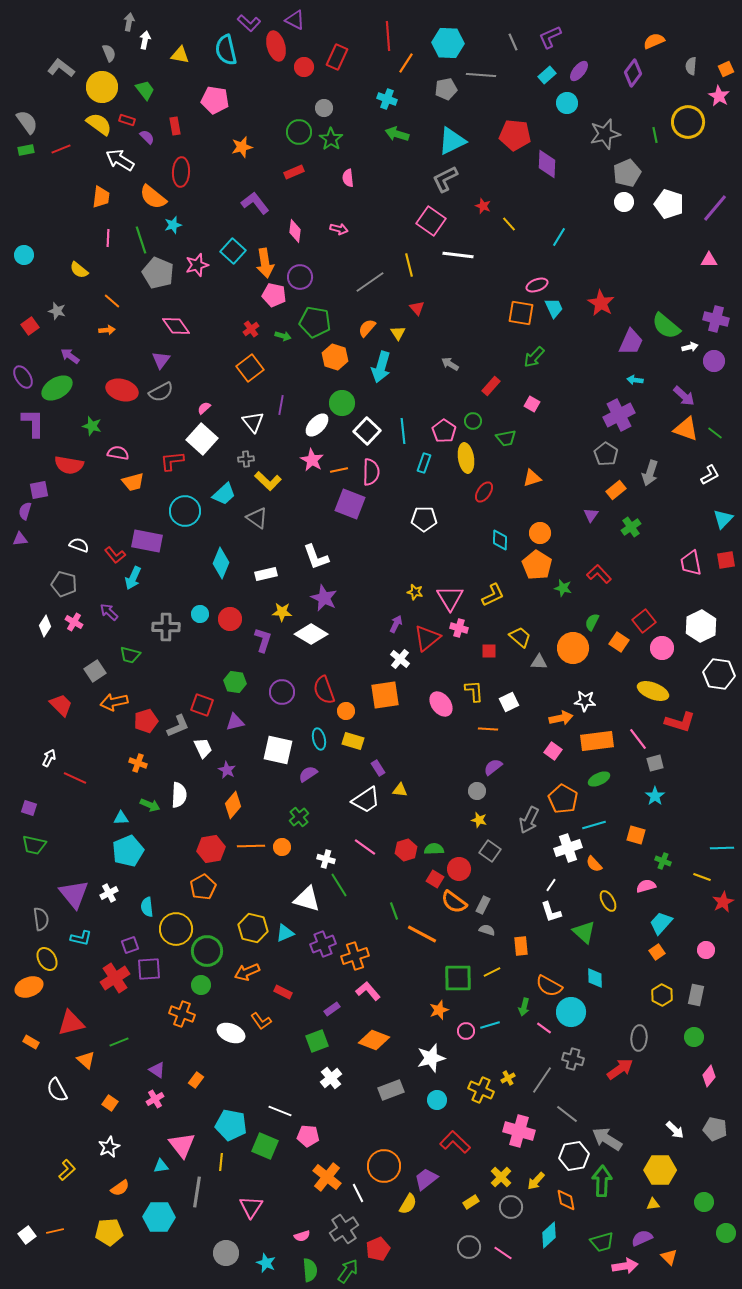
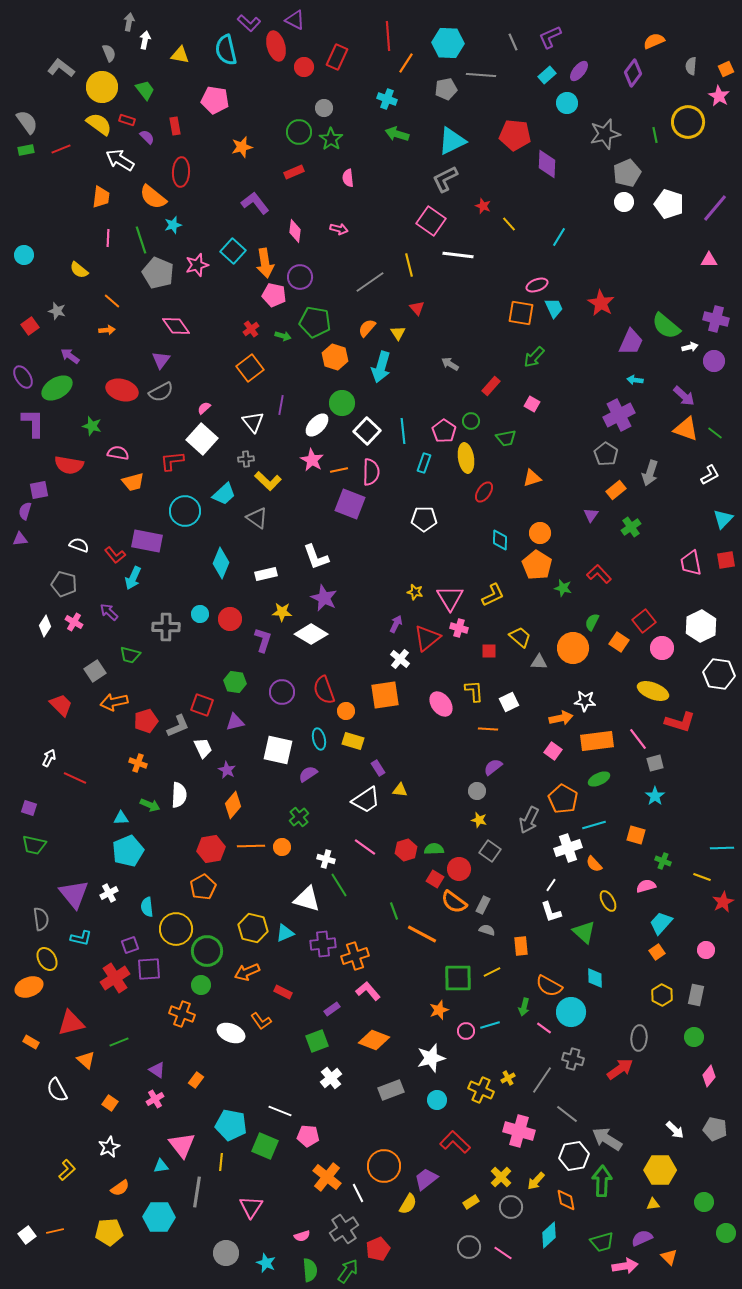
green circle at (473, 421): moved 2 px left
purple cross at (323, 944): rotated 15 degrees clockwise
